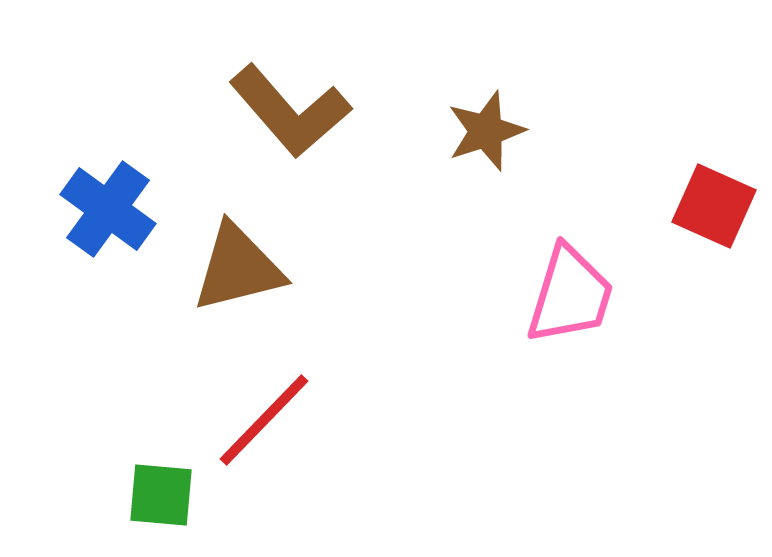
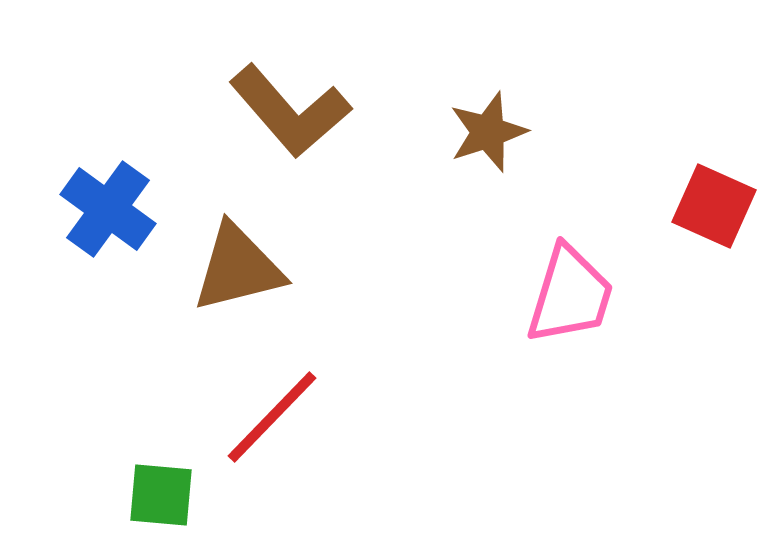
brown star: moved 2 px right, 1 px down
red line: moved 8 px right, 3 px up
